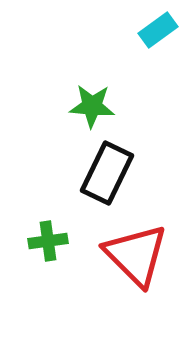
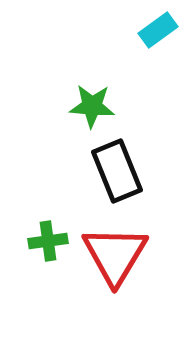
black rectangle: moved 10 px right, 2 px up; rotated 48 degrees counterclockwise
red triangle: moved 21 px left; rotated 16 degrees clockwise
